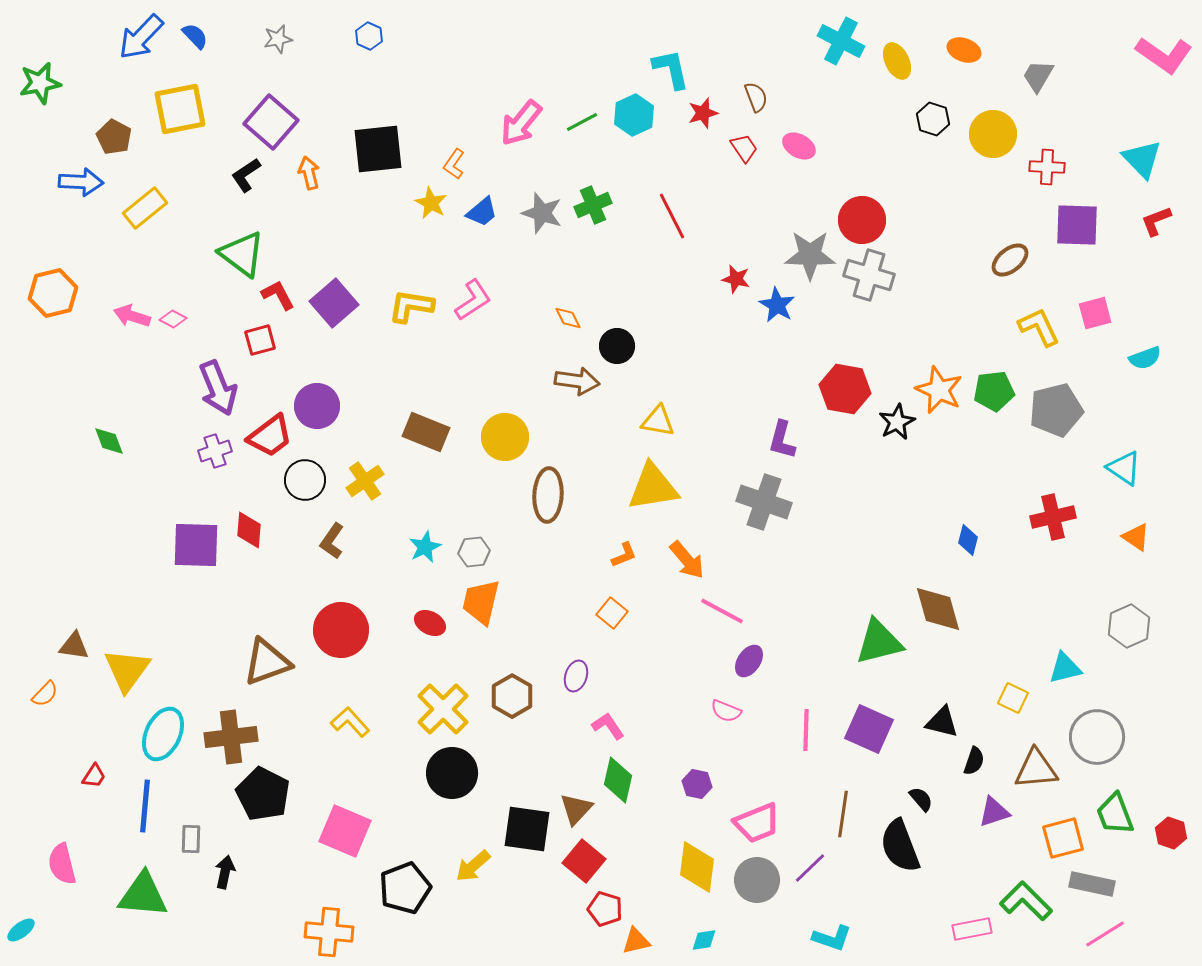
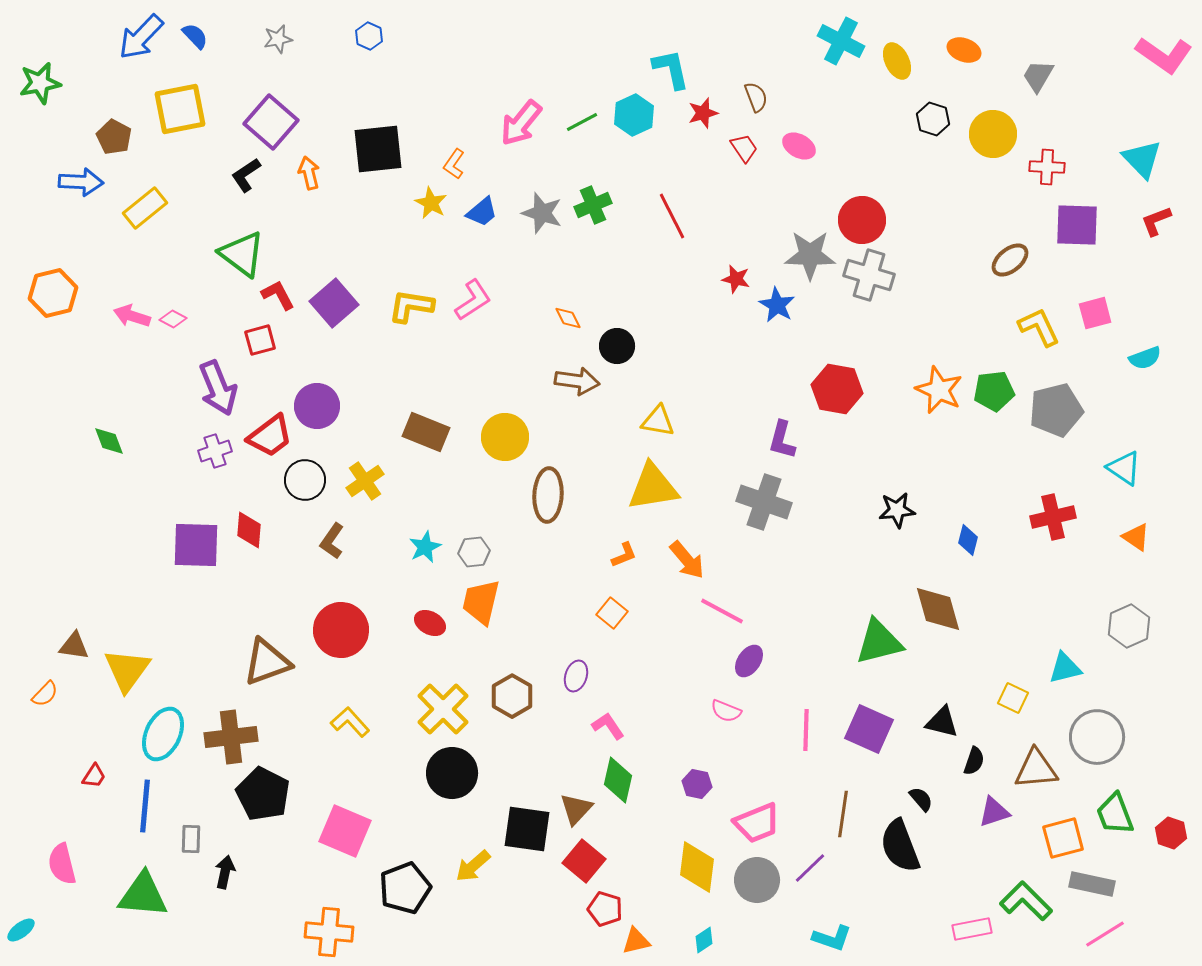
red hexagon at (845, 389): moved 8 px left
black star at (897, 422): moved 88 px down; rotated 21 degrees clockwise
cyan diamond at (704, 940): rotated 24 degrees counterclockwise
